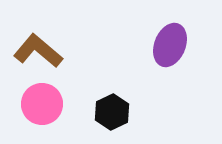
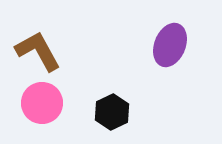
brown L-shape: rotated 21 degrees clockwise
pink circle: moved 1 px up
